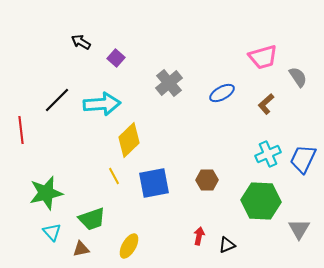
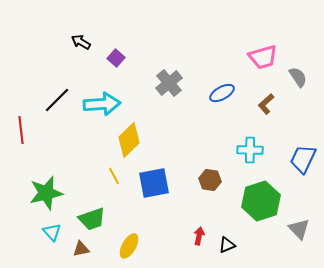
cyan cross: moved 18 px left, 4 px up; rotated 25 degrees clockwise
brown hexagon: moved 3 px right; rotated 10 degrees clockwise
green hexagon: rotated 21 degrees counterclockwise
gray triangle: rotated 15 degrees counterclockwise
